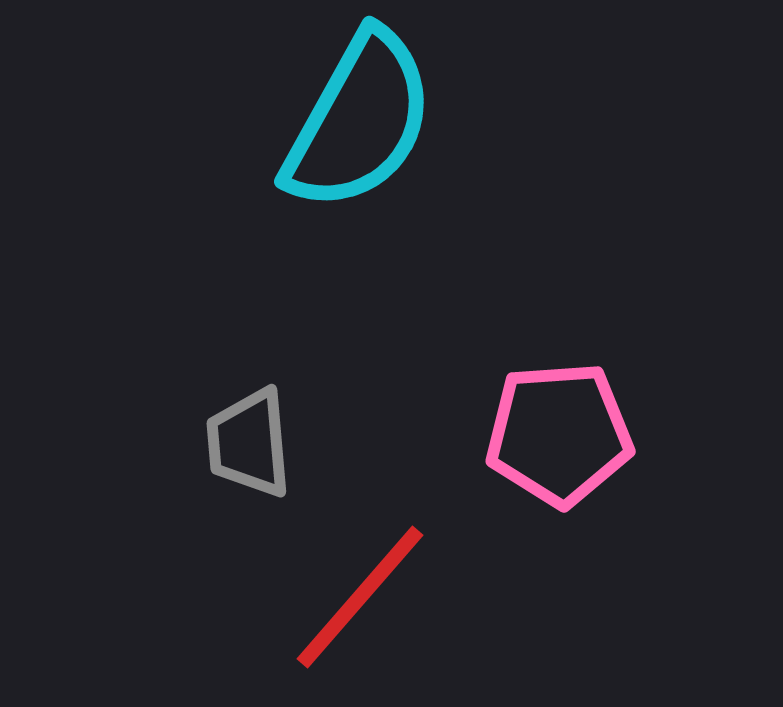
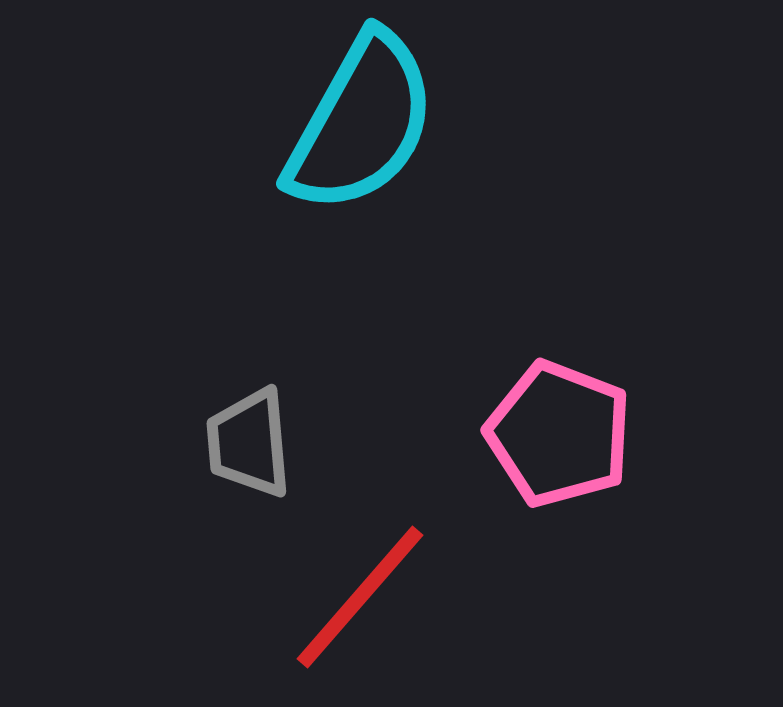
cyan semicircle: moved 2 px right, 2 px down
pink pentagon: rotated 25 degrees clockwise
